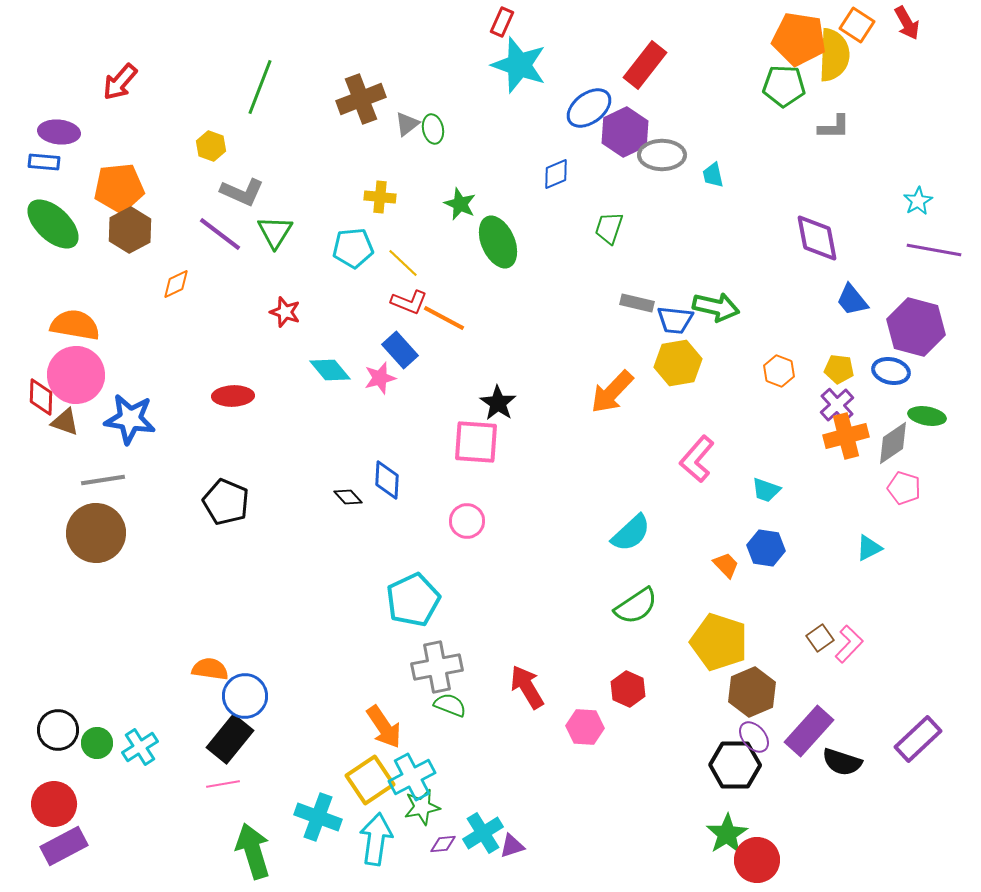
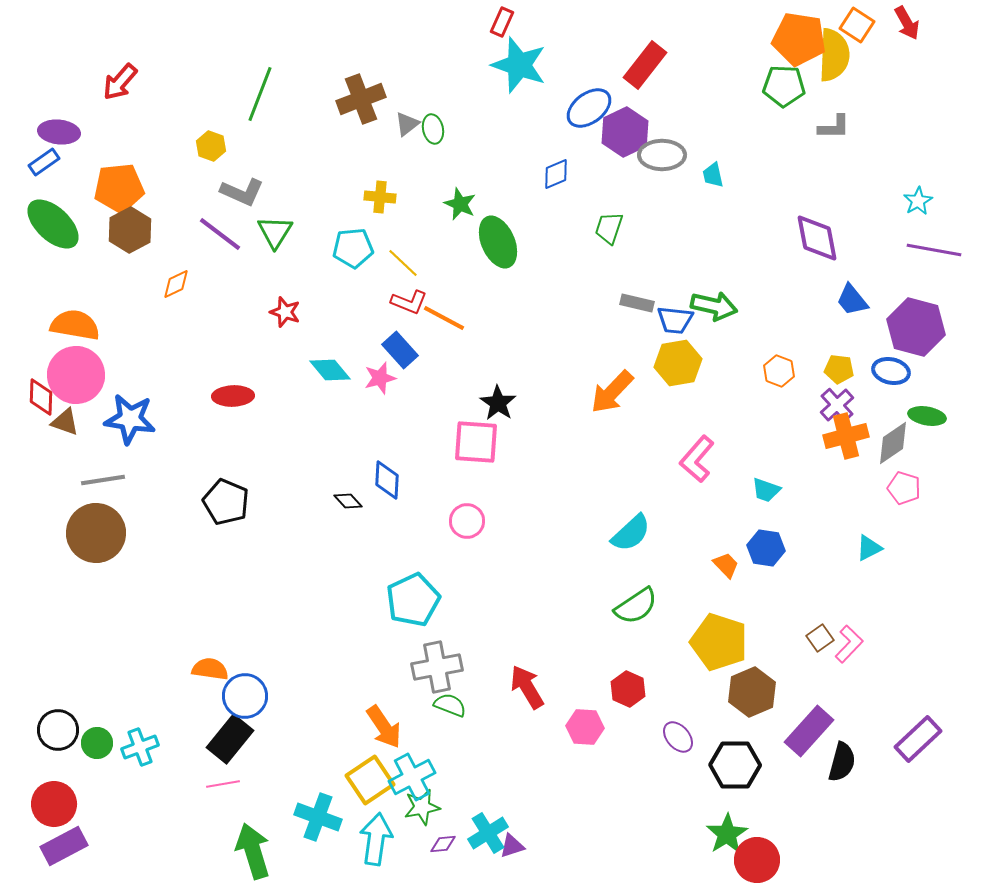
green line at (260, 87): moved 7 px down
blue rectangle at (44, 162): rotated 40 degrees counterclockwise
green arrow at (716, 307): moved 2 px left, 1 px up
black diamond at (348, 497): moved 4 px down
purple ellipse at (754, 737): moved 76 px left
cyan cross at (140, 747): rotated 12 degrees clockwise
black semicircle at (842, 762): rotated 93 degrees counterclockwise
cyan cross at (483, 833): moved 5 px right
